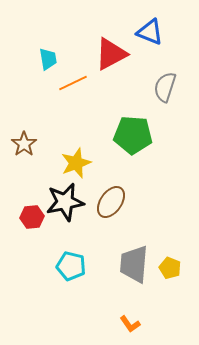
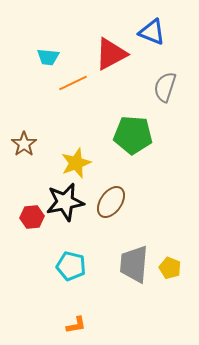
blue triangle: moved 2 px right
cyan trapezoid: moved 2 px up; rotated 105 degrees clockwise
orange L-shape: moved 54 px left, 1 px down; rotated 65 degrees counterclockwise
